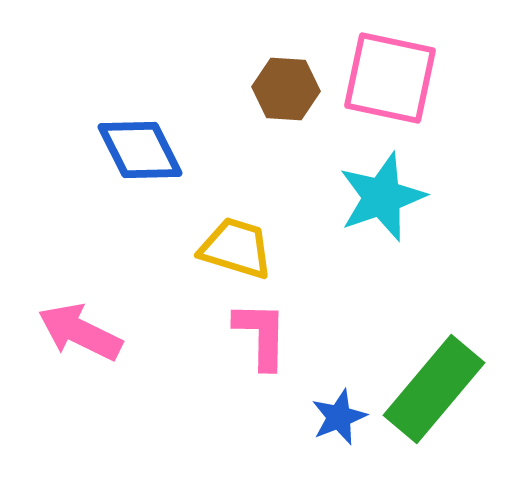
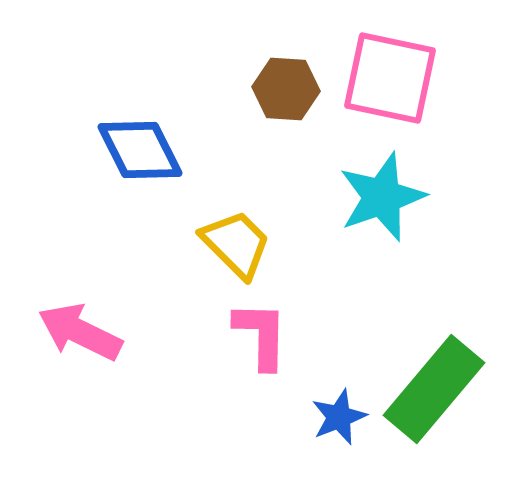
yellow trapezoid: moved 4 px up; rotated 28 degrees clockwise
